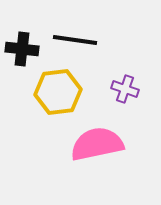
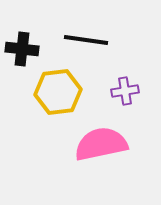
black line: moved 11 px right
purple cross: moved 2 px down; rotated 28 degrees counterclockwise
pink semicircle: moved 4 px right
